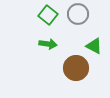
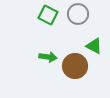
green square: rotated 12 degrees counterclockwise
green arrow: moved 13 px down
brown circle: moved 1 px left, 2 px up
